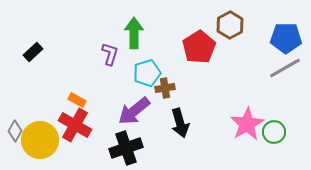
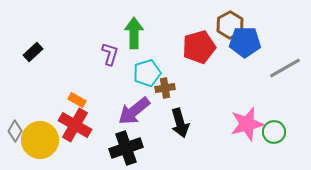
blue pentagon: moved 41 px left, 4 px down
red pentagon: rotated 16 degrees clockwise
pink star: rotated 16 degrees clockwise
